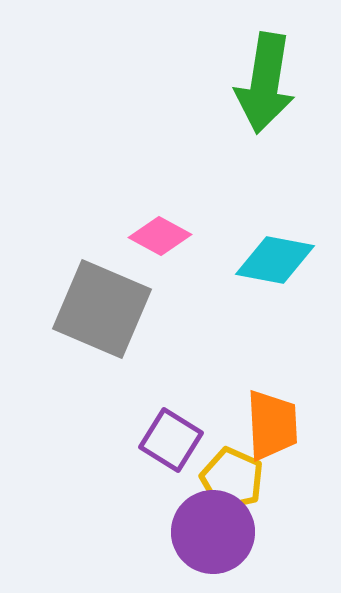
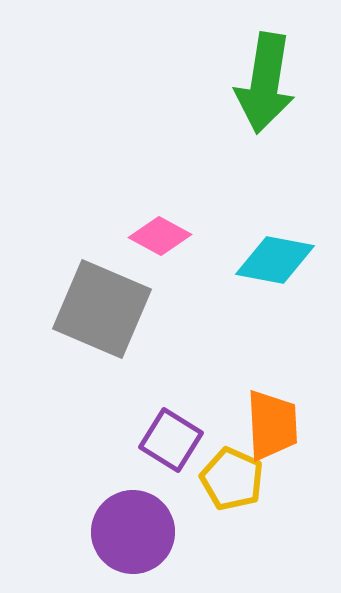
purple circle: moved 80 px left
